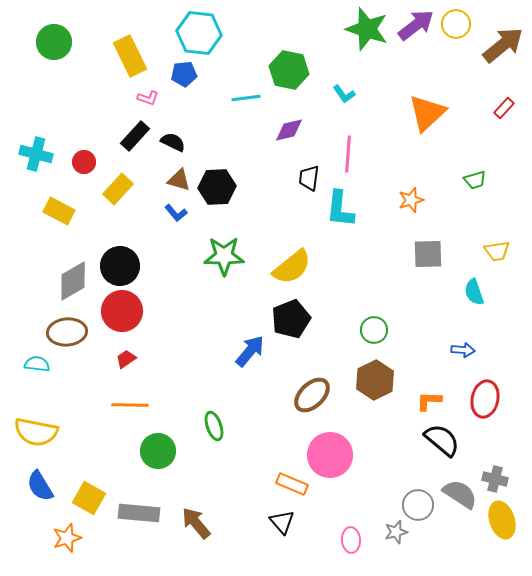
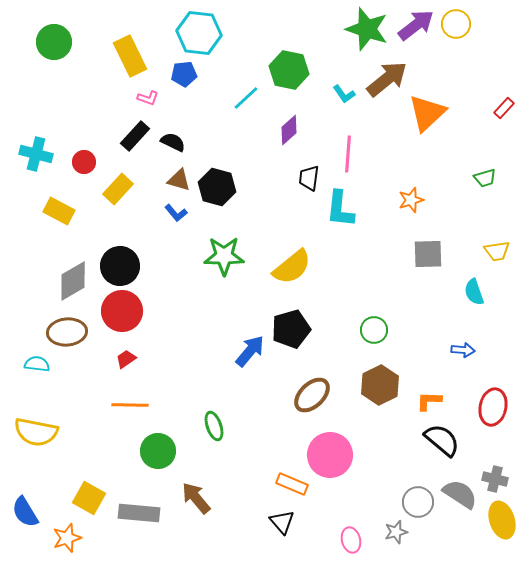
brown arrow at (503, 45): moved 116 px left, 34 px down
cyan line at (246, 98): rotated 36 degrees counterclockwise
purple diamond at (289, 130): rotated 28 degrees counterclockwise
green trapezoid at (475, 180): moved 10 px right, 2 px up
black hexagon at (217, 187): rotated 18 degrees clockwise
black pentagon at (291, 319): moved 10 px down; rotated 6 degrees clockwise
brown hexagon at (375, 380): moved 5 px right, 5 px down
red ellipse at (485, 399): moved 8 px right, 8 px down
blue semicircle at (40, 486): moved 15 px left, 26 px down
gray circle at (418, 505): moved 3 px up
brown arrow at (196, 523): moved 25 px up
pink ellipse at (351, 540): rotated 10 degrees counterclockwise
